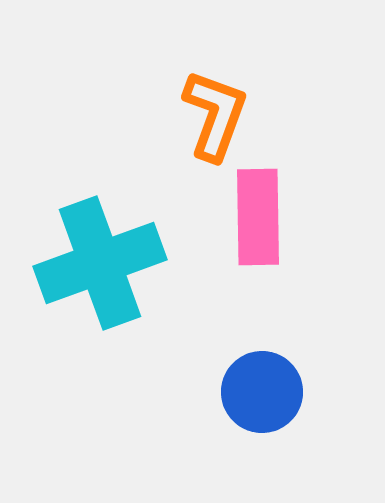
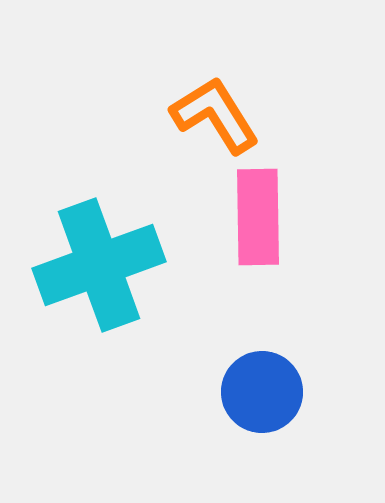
orange L-shape: rotated 52 degrees counterclockwise
cyan cross: moved 1 px left, 2 px down
